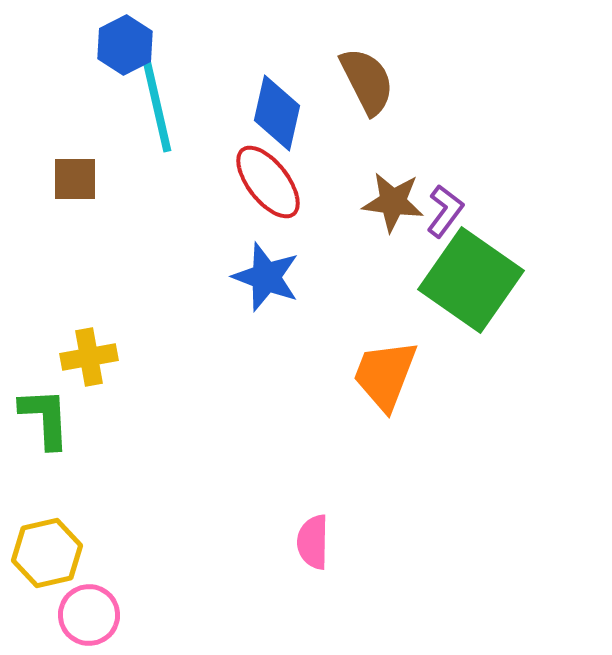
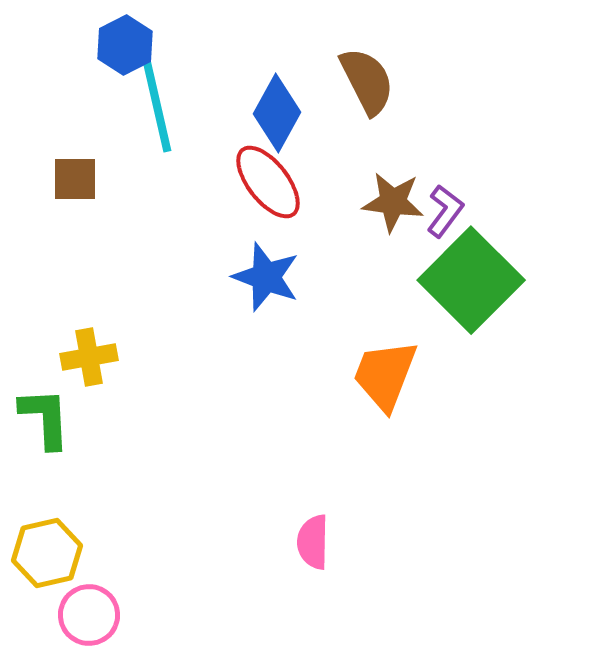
blue diamond: rotated 16 degrees clockwise
green square: rotated 10 degrees clockwise
